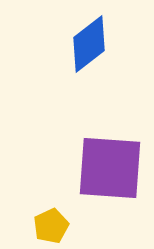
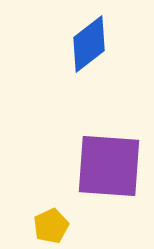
purple square: moved 1 px left, 2 px up
